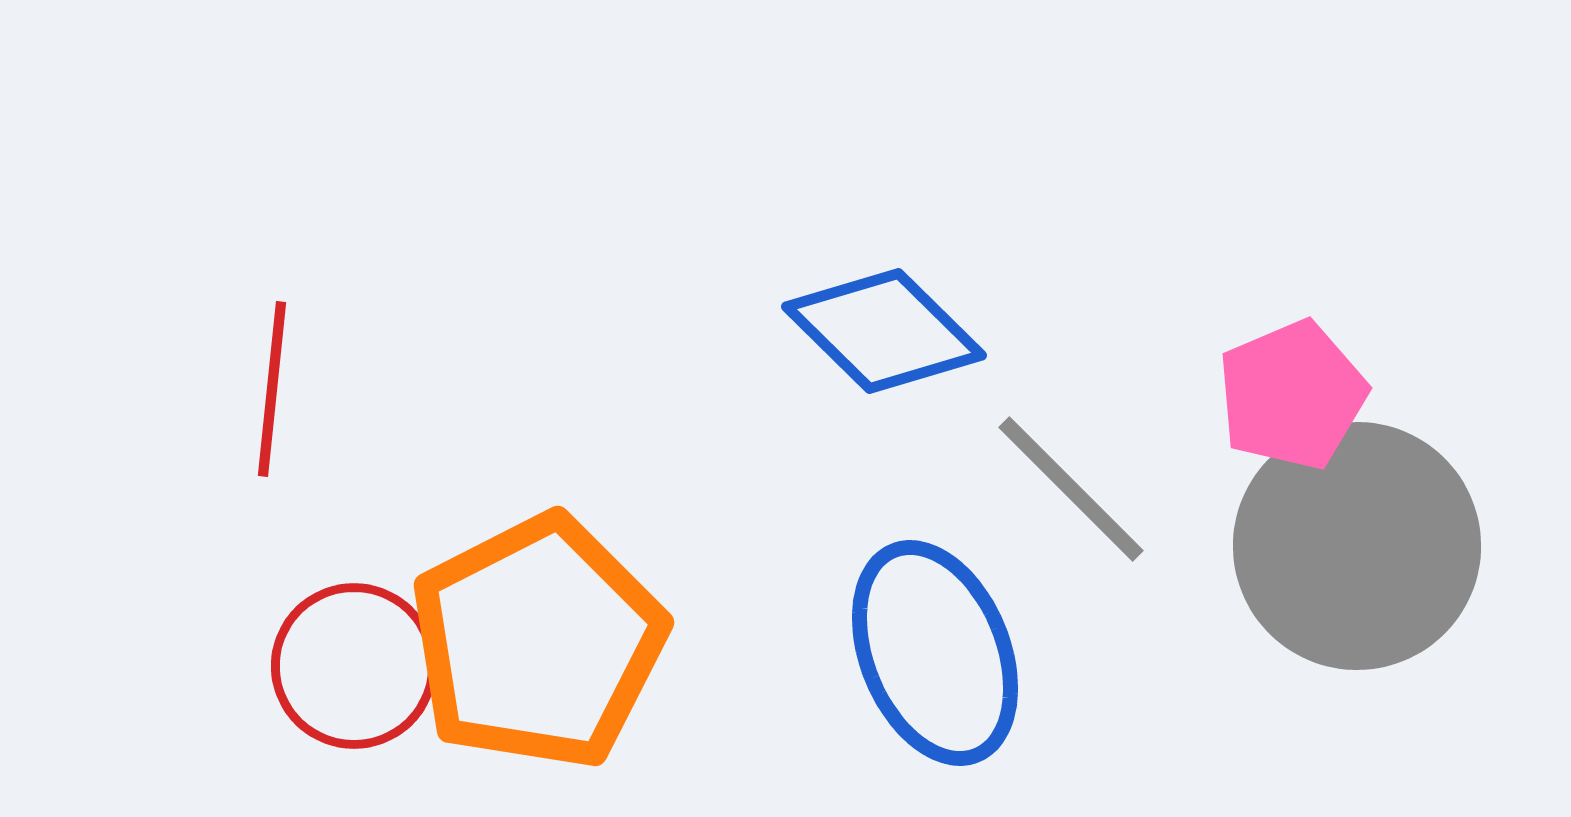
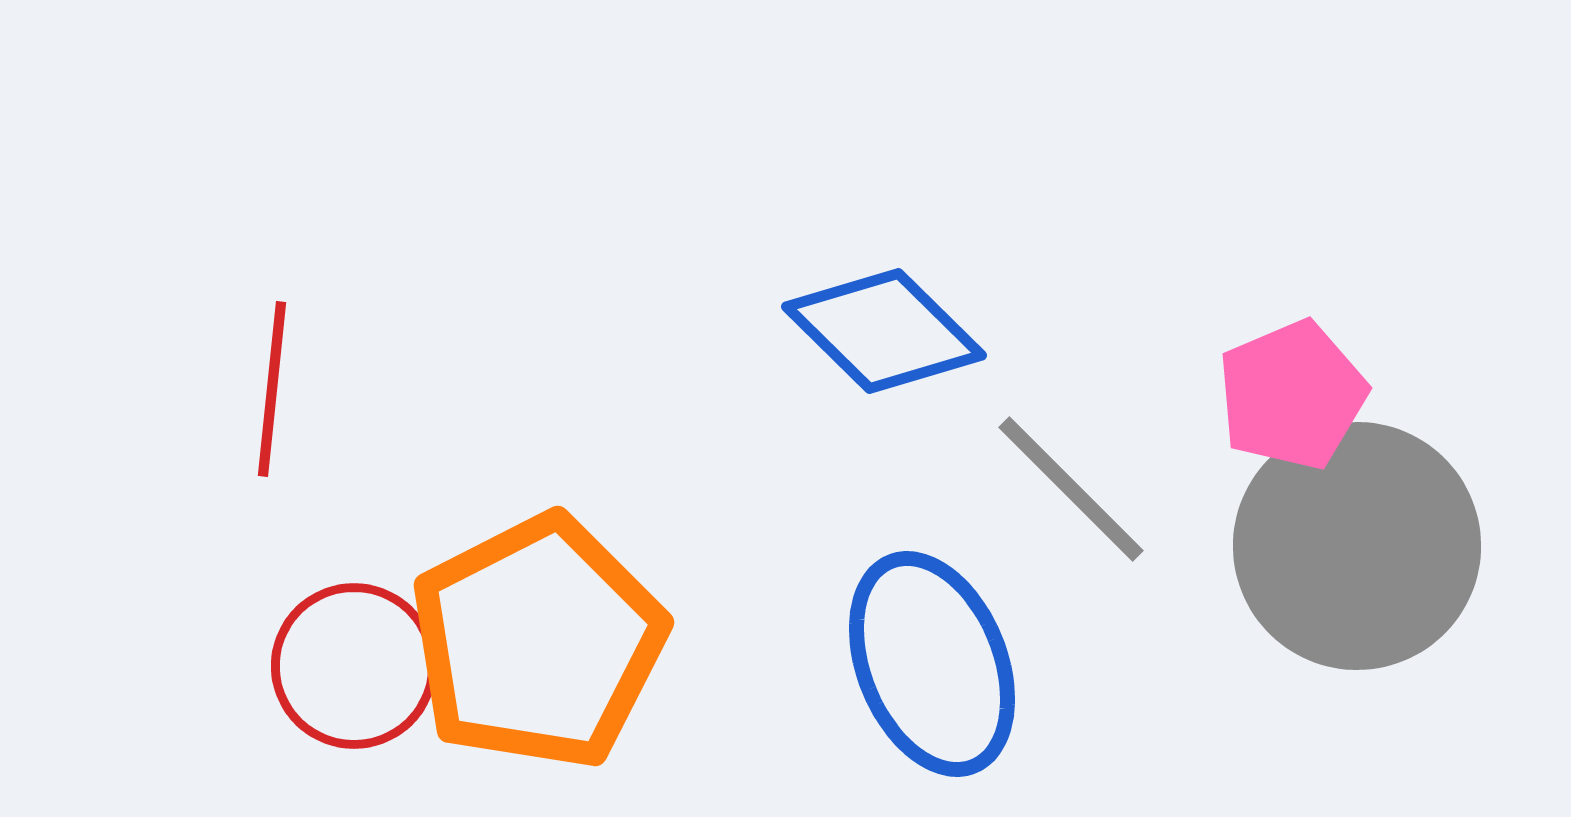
blue ellipse: moved 3 px left, 11 px down
